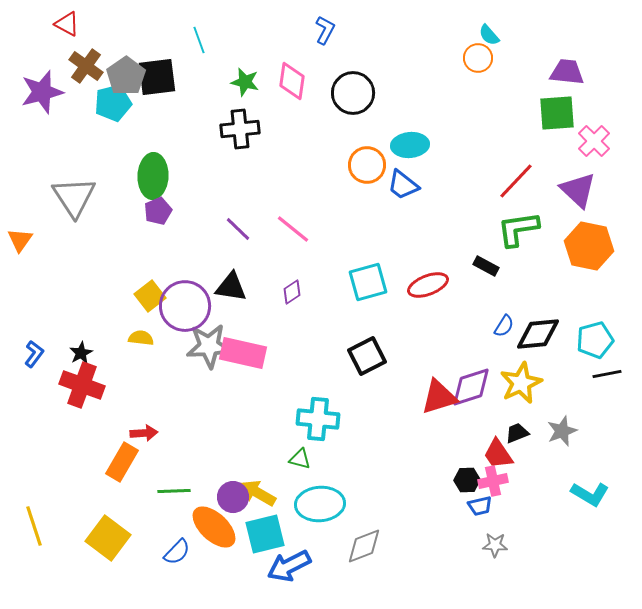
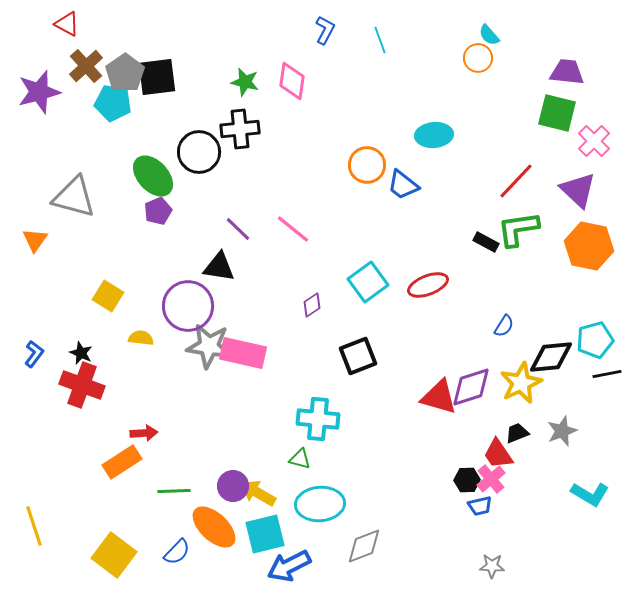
cyan line at (199, 40): moved 181 px right
brown cross at (86, 66): rotated 12 degrees clockwise
gray pentagon at (126, 76): moved 1 px left, 3 px up
purple star at (42, 92): moved 3 px left
black circle at (353, 93): moved 154 px left, 59 px down
cyan pentagon at (113, 103): rotated 24 degrees clockwise
green square at (557, 113): rotated 18 degrees clockwise
cyan ellipse at (410, 145): moved 24 px right, 10 px up
green ellipse at (153, 176): rotated 45 degrees counterclockwise
gray triangle at (74, 197): rotated 42 degrees counterclockwise
orange triangle at (20, 240): moved 15 px right
black rectangle at (486, 266): moved 24 px up
cyan square at (368, 282): rotated 21 degrees counterclockwise
black triangle at (231, 287): moved 12 px left, 20 px up
purple diamond at (292, 292): moved 20 px right, 13 px down
yellow square at (150, 296): moved 42 px left; rotated 20 degrees counterclockwise
purple circle at (185, 306): moved 3 px right
black diamond at (538, 334): moved 13 px right, 23 px down
gray star at (209, 346): rotated 12 degrees clockwise
black star at (81, 353): rotated 20 degrees counterclockwise
black square at (367, 356): moved 9 px left; rotated 6 degrees clockwise
red triangle at (439, 397): rotated 33 degrees clockwise
orange rectangle at (122, 462): rotated 27 degrees clockwise
pink cross at (493, 481): moved 2 px left, 2 px up; rotated 28 degrees counterclockwise
purple circle at (233, 497): moved 11 px up
yellow square at (108, 538): moved 6 px right, 17 px down
gray star at (495, 545): moved 3 px left, 21 px down
